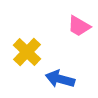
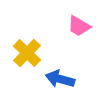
yellow cross: moved 1 px down
